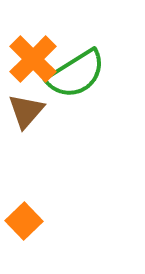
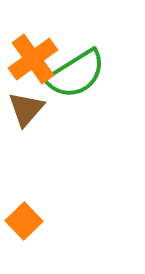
orange cross: rotated 9 degrees clockwise
brown triangle: moved 2 px up
